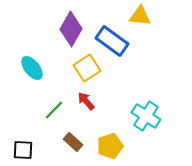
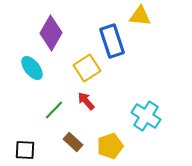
purple diamond: moved 20 px left, 4 px down
blue rectangle: rotated 36 degrees clockwise
black square: moved 2 px right
